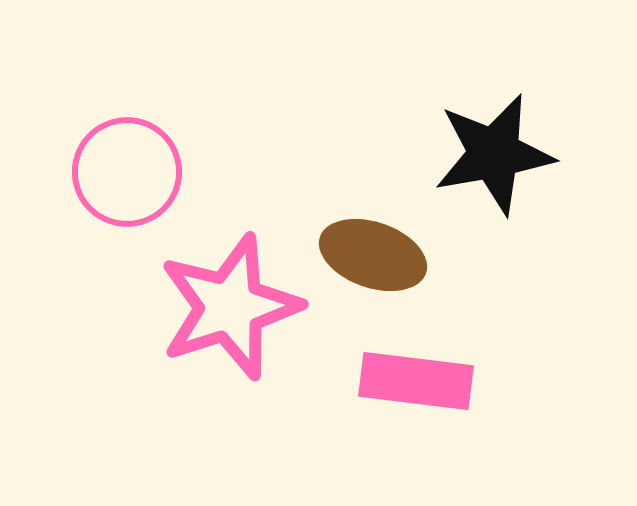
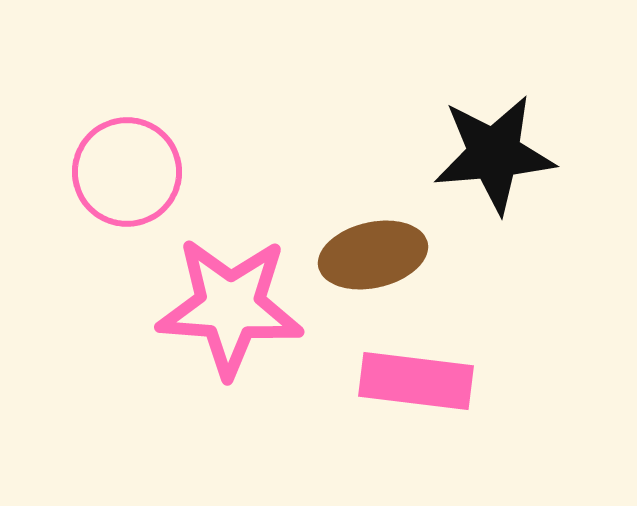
black star: rotated 5 degrees clockwise
brown ellipse: rotated 32 degrees counterclockwise
pink star: rotated 22 degrees clockwise
